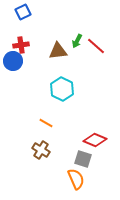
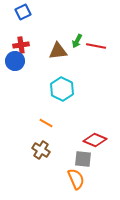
red line: rotated 30 degrees counterclockwise
blue circle: moved 2 px right
gray square: rotated 12 degrees counterclockwise
